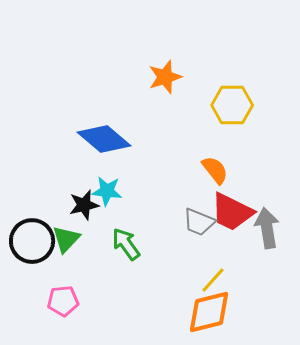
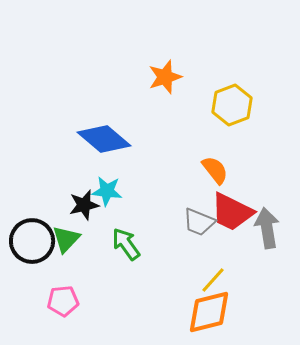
yellow hexagon: rotated 21 degrees counterclockwise
